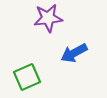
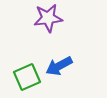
blue arrow: moved 15 px left, 13 px down
